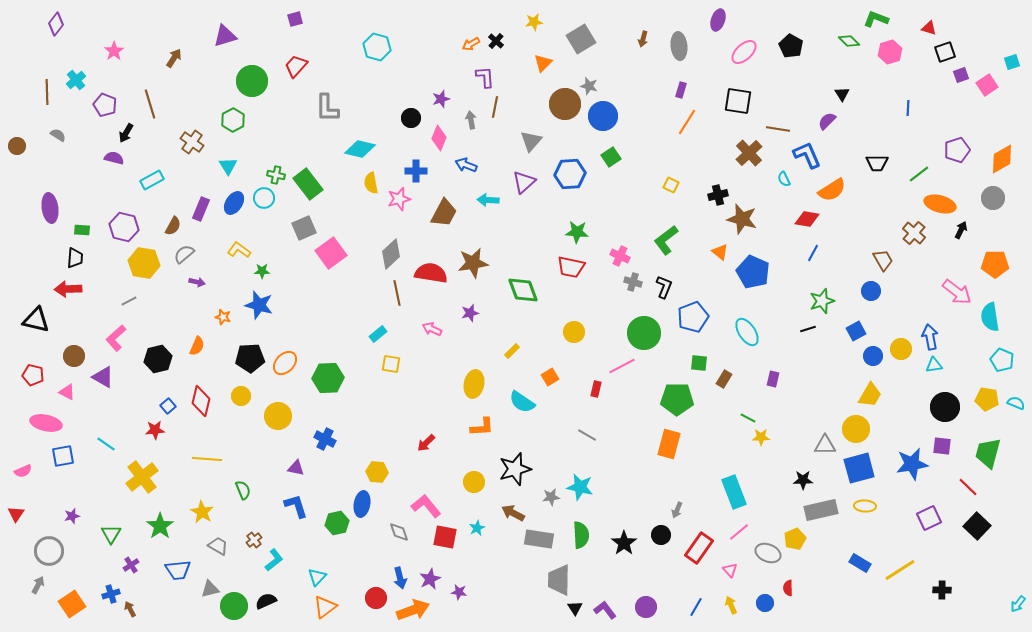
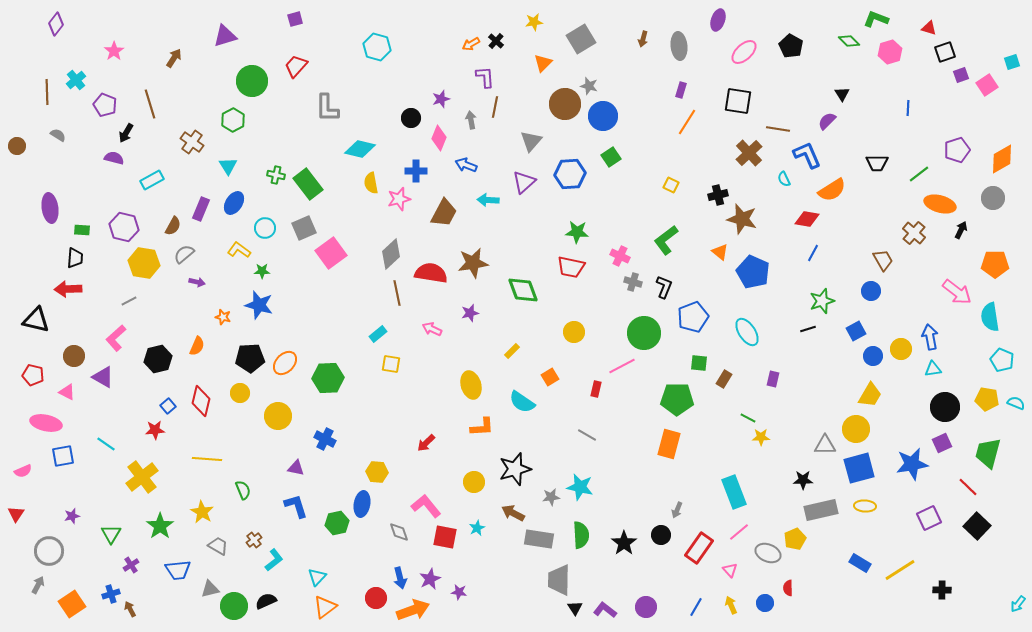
cyan circle at (264, 198): moved 1 px right, 30 px down
cyan triangle at (934, 365): moved 1 px left, 4 px down
yellow ellipse at (474, 384): moved 3 px left, 1 px down; rotated 28 degrees counterclockwise
yellow circle at (241, 396): moved 1 px left, 3 px up
purple square at (942, 446): moved 3 px up; rotated 30 degrees counterclockwise
purple L-shape at (605, 610): rotated 15 degrees counterclockwise
